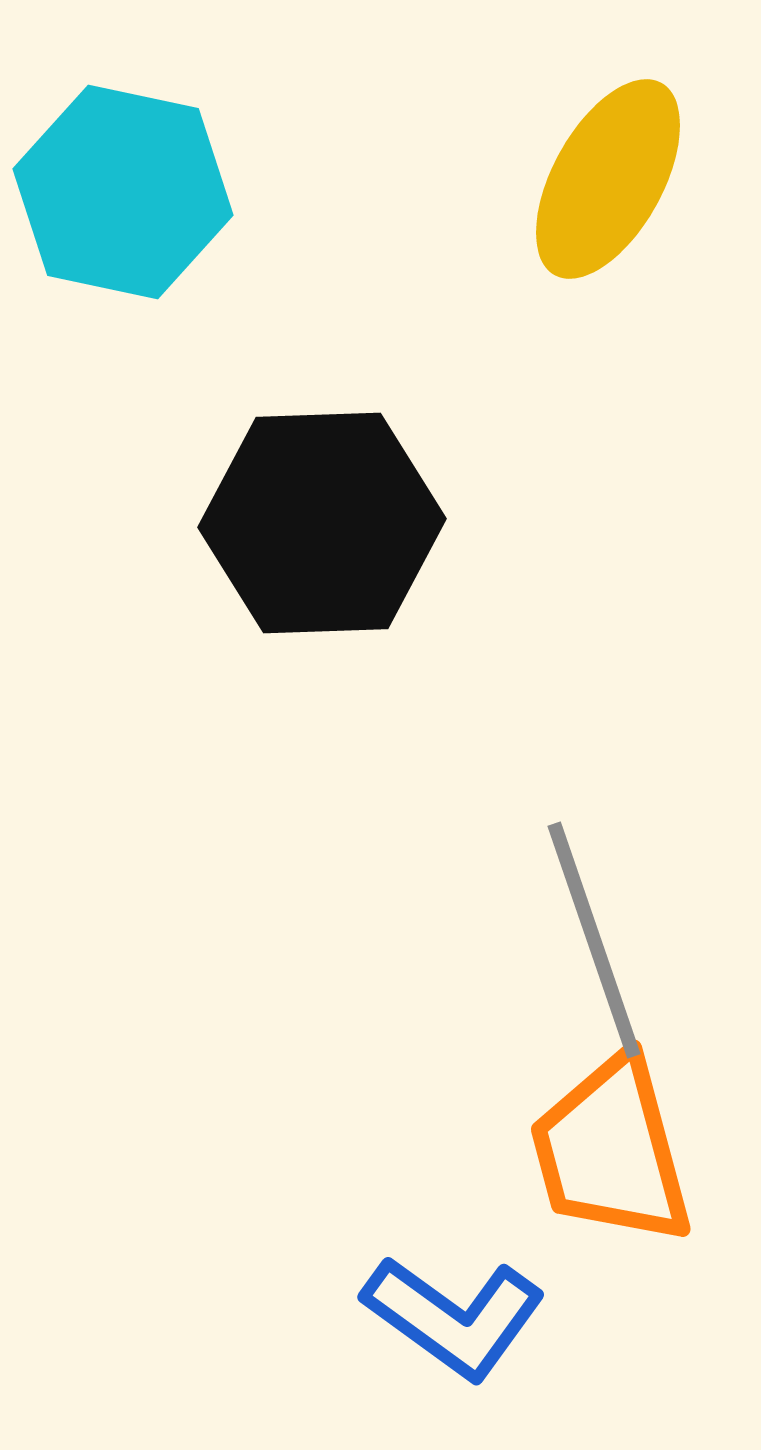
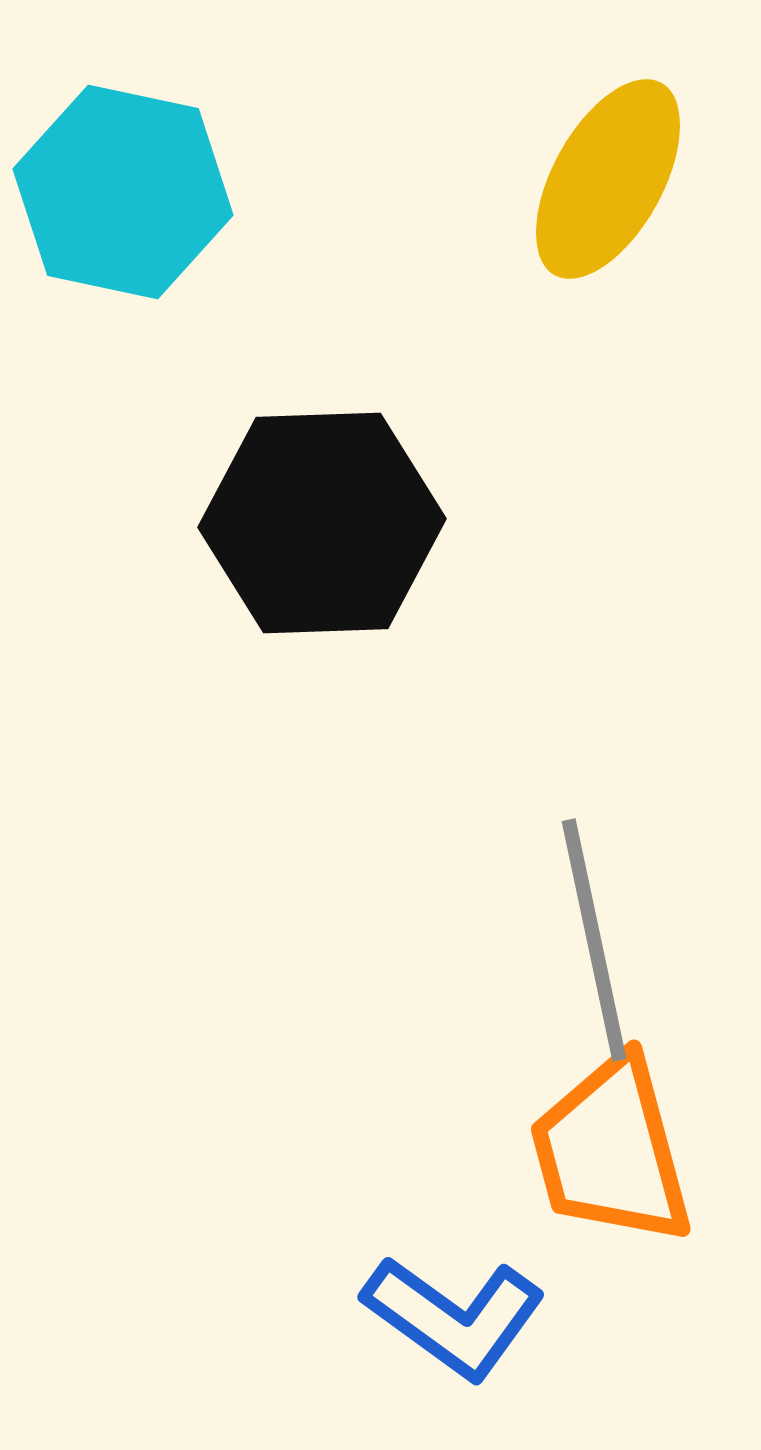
gray line: rotated 7 degrees clockwise
